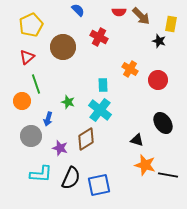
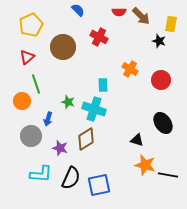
red circle: moved 3 px right
cyan cross: moved 6 px left, 1 px up; rotated 20 degrees counterclockwise
